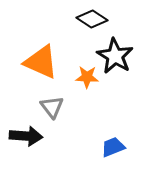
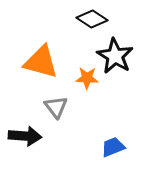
orange triangle: rotated 9 degrees counterclockwise
orange star: moved 1 px down
gray triangle: moved 4 px right
black arrow: moved 1 px left
